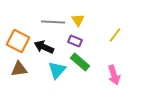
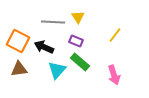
yellow triangle: moved 3 px up
purple rectangle: moved 1 px right
